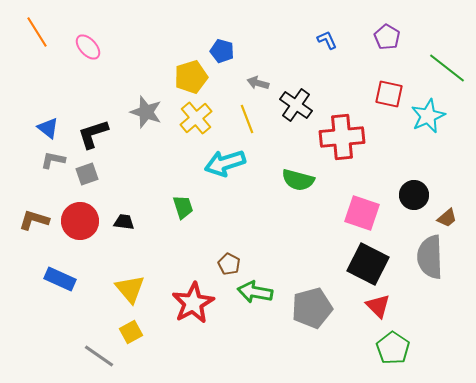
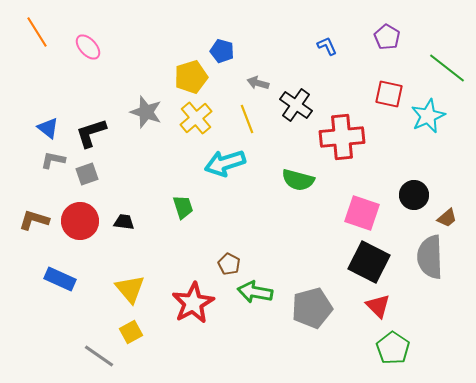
blue L-shape: moved 6 px down
black L-shape: moved 2 px left, 1 px up
black square: moved 1 px right, 2 px up
